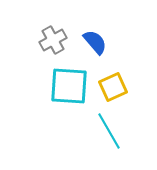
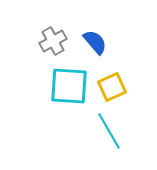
gray cross: moved 1 px down
yellow square: moved 1 px left
